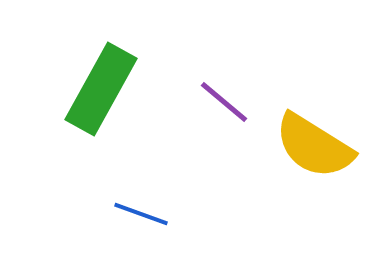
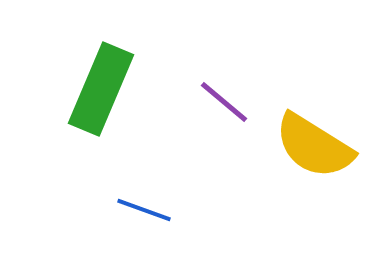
green rectangle: rotated 6 degrees counterclockwise
blue line: moved 3 px right, 4 px up
